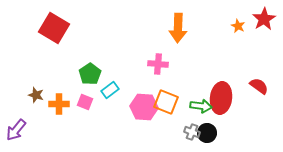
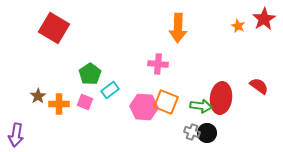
brown star: moved 2 px right, 1 px down; rotated 21 degrees clockwise
purple arrow: moved 5 px down; rotated 30 degrees counterclockwise
